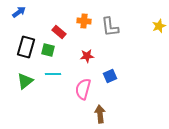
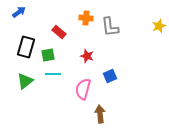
orange cross: moved 2 px right, 3 px up
green square: moved 5 px down; rotated 24 degrees counterclockwise
red star: rotated 24 degrees clockwise
